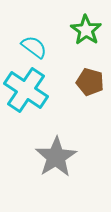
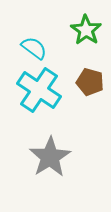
cyan semicircle: moved 1 px down
cyan cross: moved 13 px right
gray star: moved 6 px left
